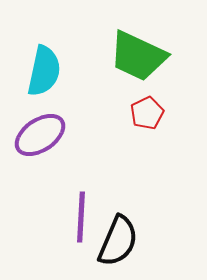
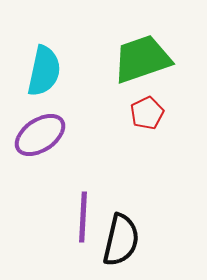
green trapezoid: moved 4 px right, 3 px down; rotated 136 degrees clockwise
purple line: moved 2 px right
black semicircle: moved 3 px right, 1 px up; rotated 10 degrees counterclockwise
